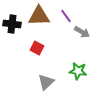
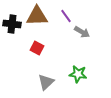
brown triangle: moved 2 px left
green star: moved 3 px down
